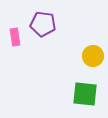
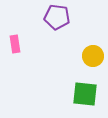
purple pentagon: moved 14 px right, 7 px up
pink rectangle: moved 7 px down
